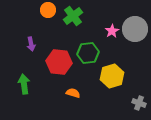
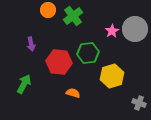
green arrow: rotated 36 degrees clockwise
